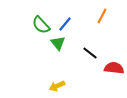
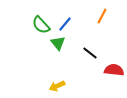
red semicircle: moved 2 px down
